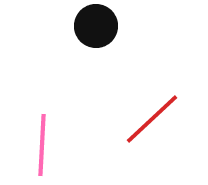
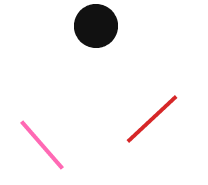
pink line: rotated 44 degrees counterclockwise
